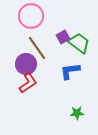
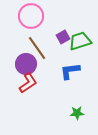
green trapezoid: moved 1 px right, 2 px up; rotated 55 degrees counterclockwise
